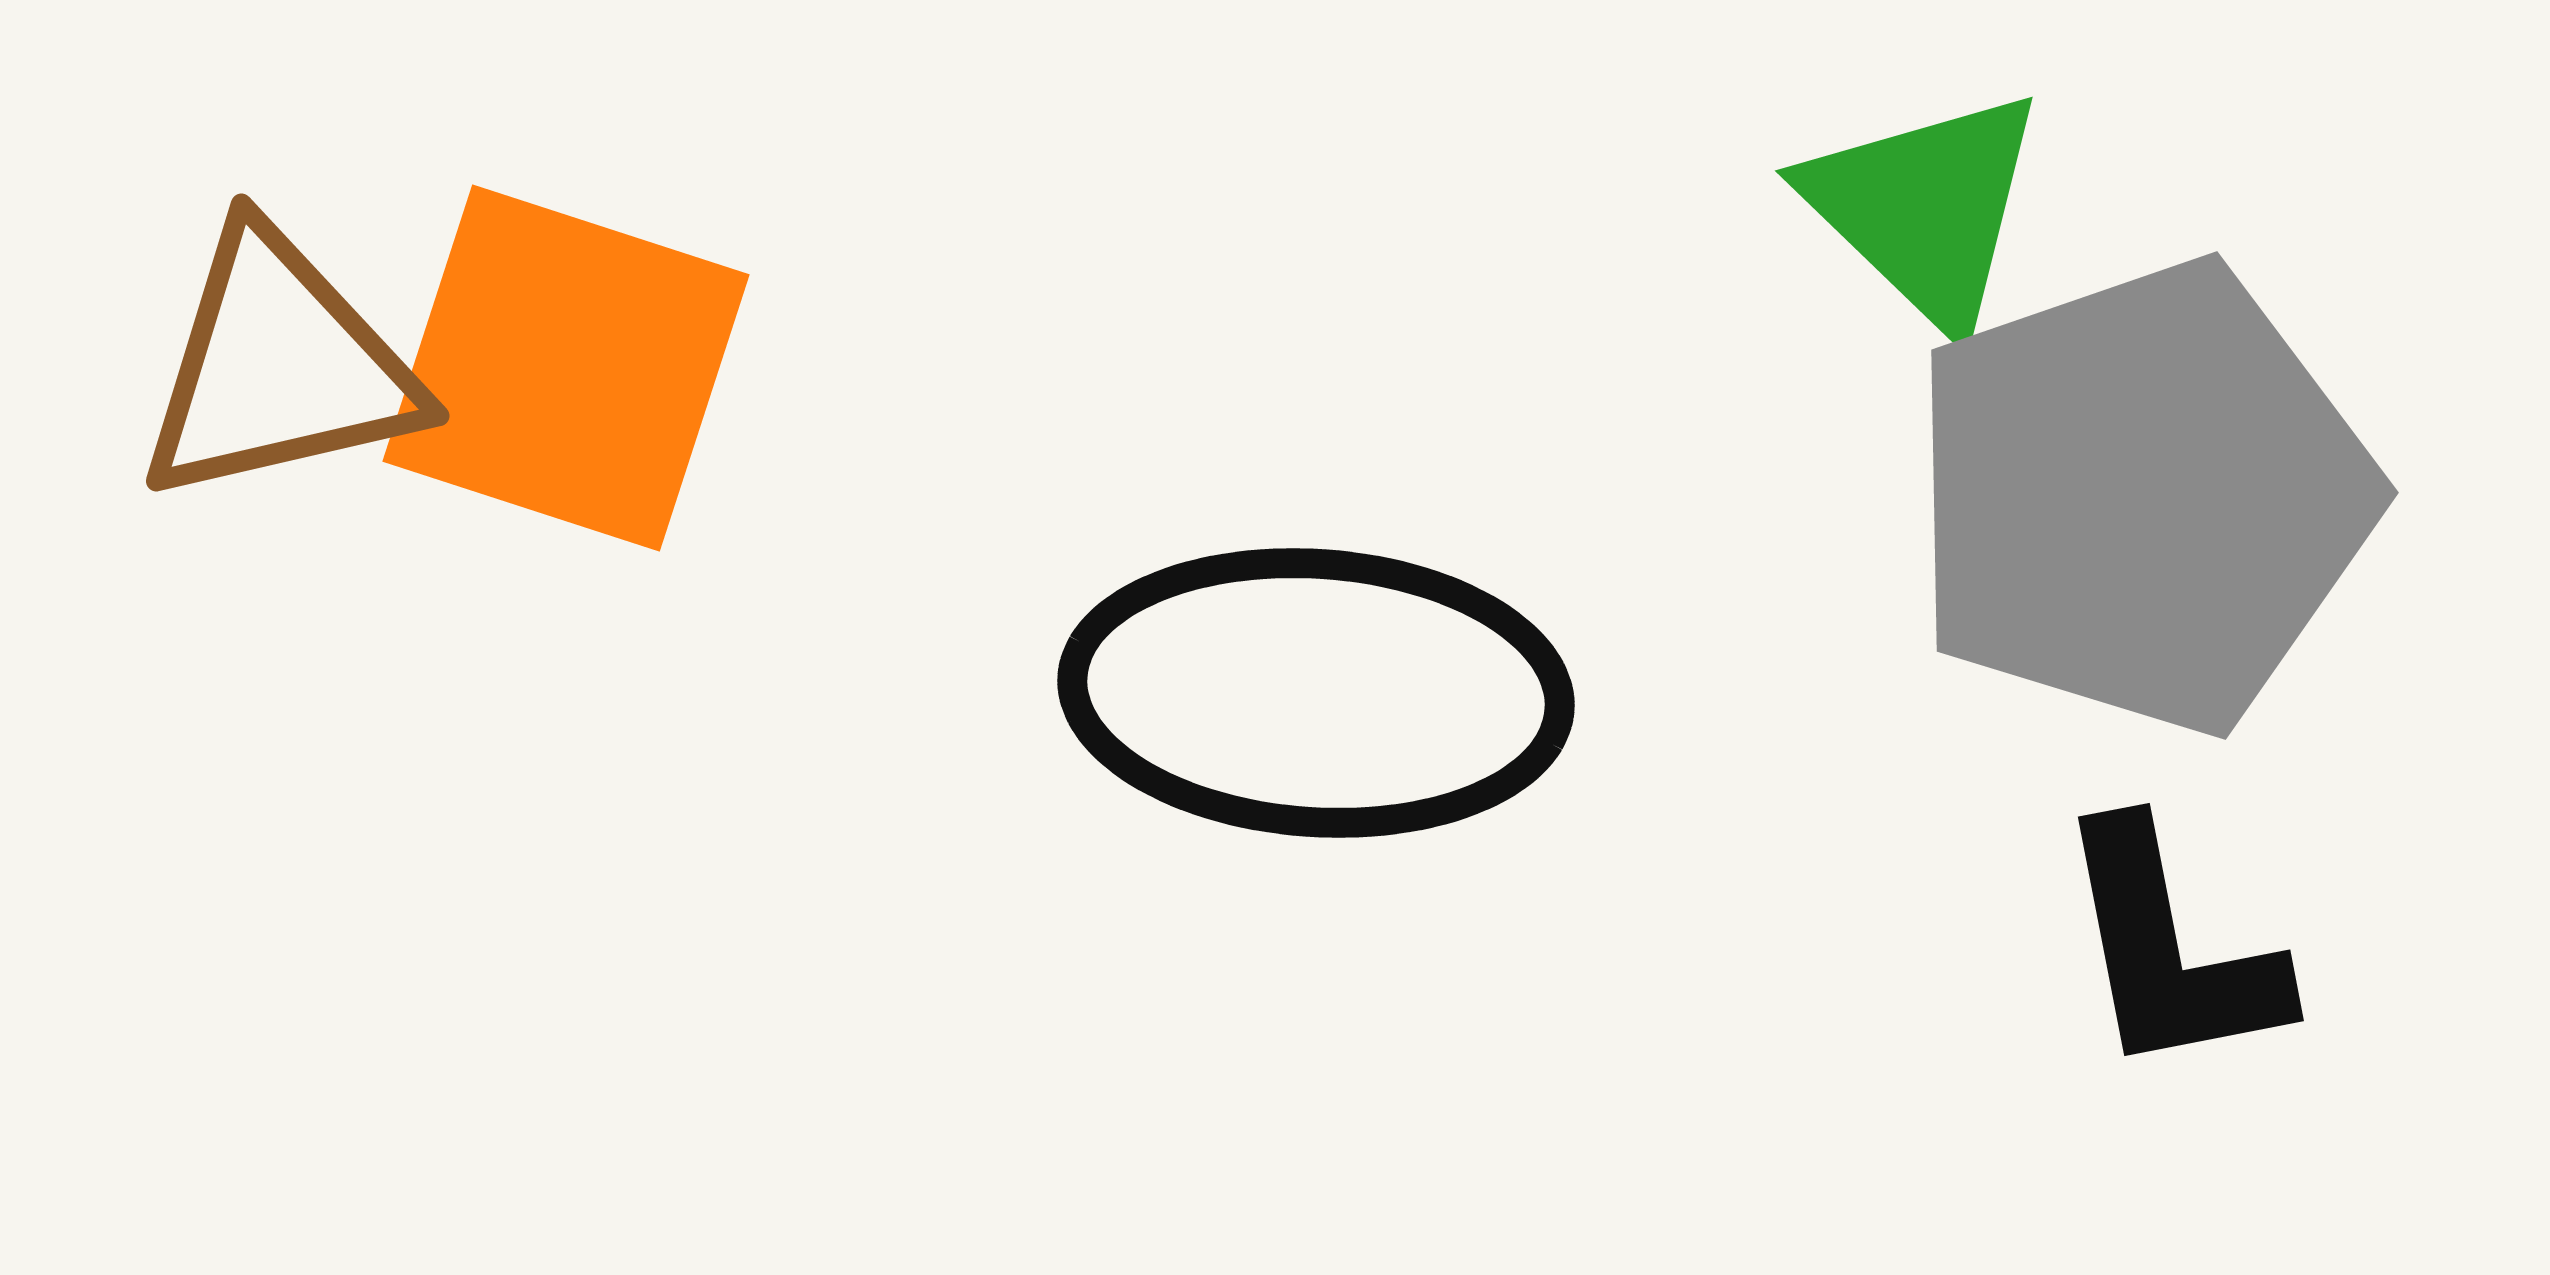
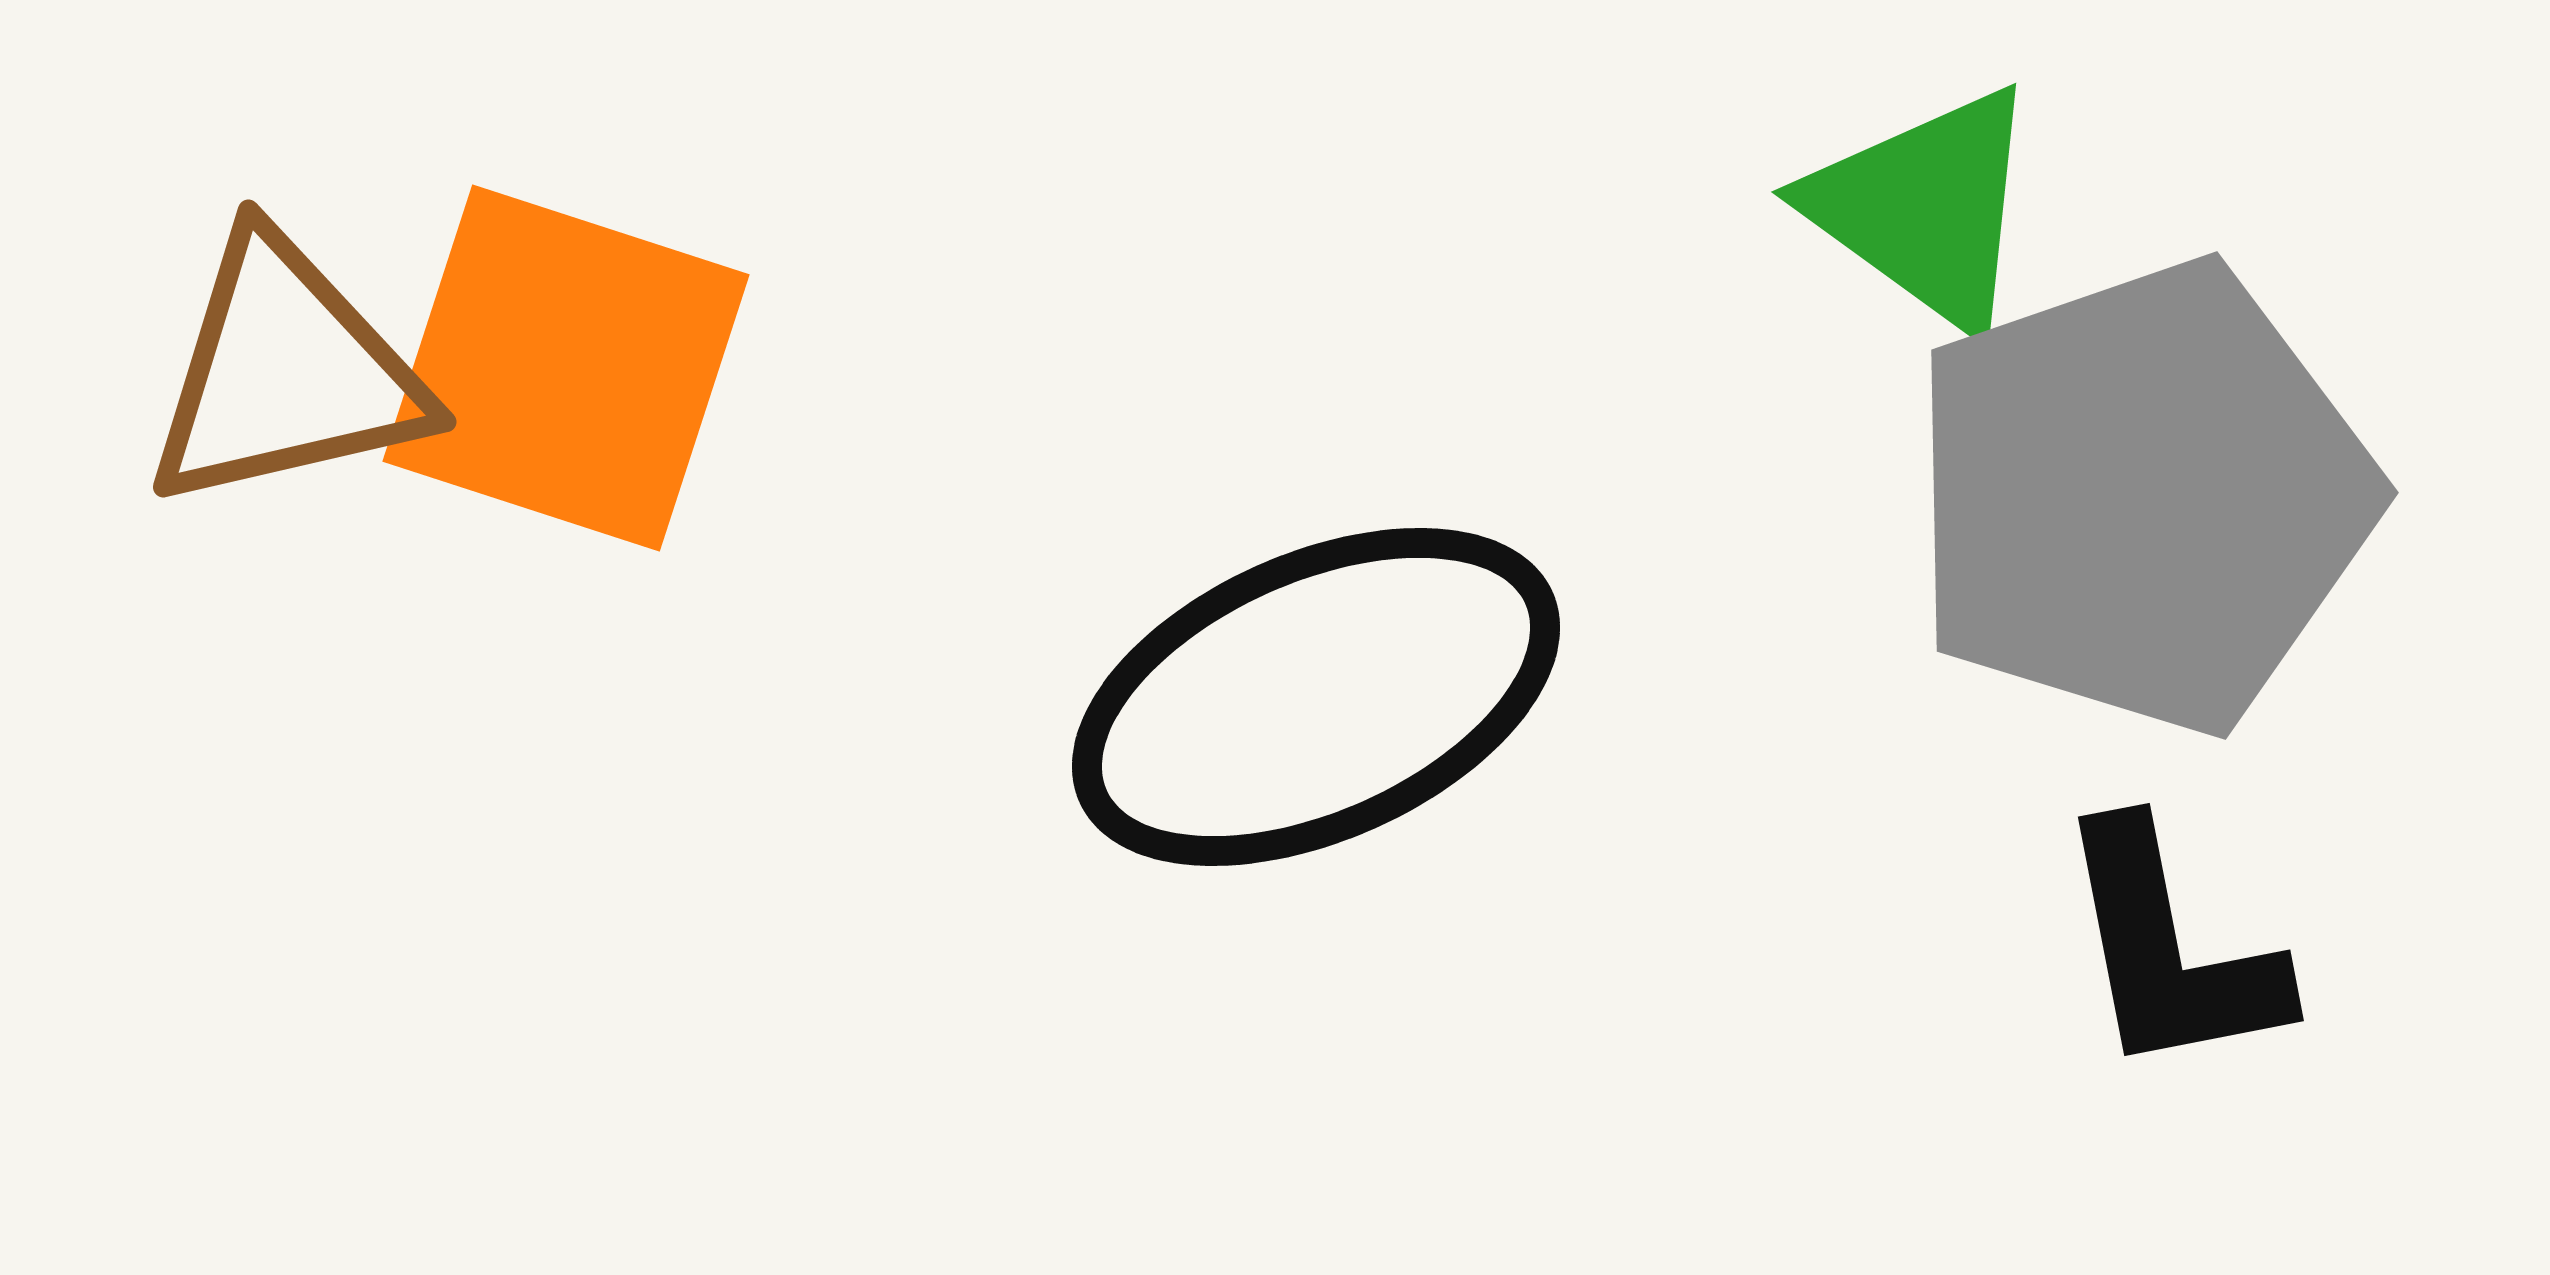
green triangle: rotated 8 degrees counterclockwise
brown triangle: moved 7 px right, 6 px down
black ellipse: moved 4 px down; rotated 28 degrees counterclockwise
